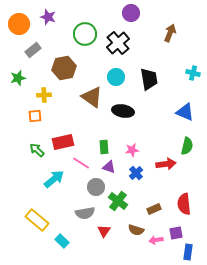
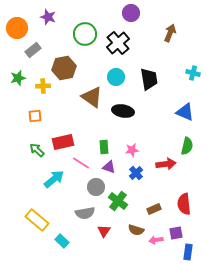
orange circle: moved 2 px left, 4 px down
yellow cross: moved 1 px left, 9 px up
